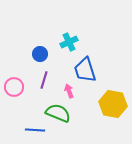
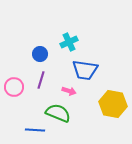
blue trapezoid: rotated 64 degrees counterclockwise
purple line: moved 3 px left
pink arrow: rotated 128 degrees clockwise
